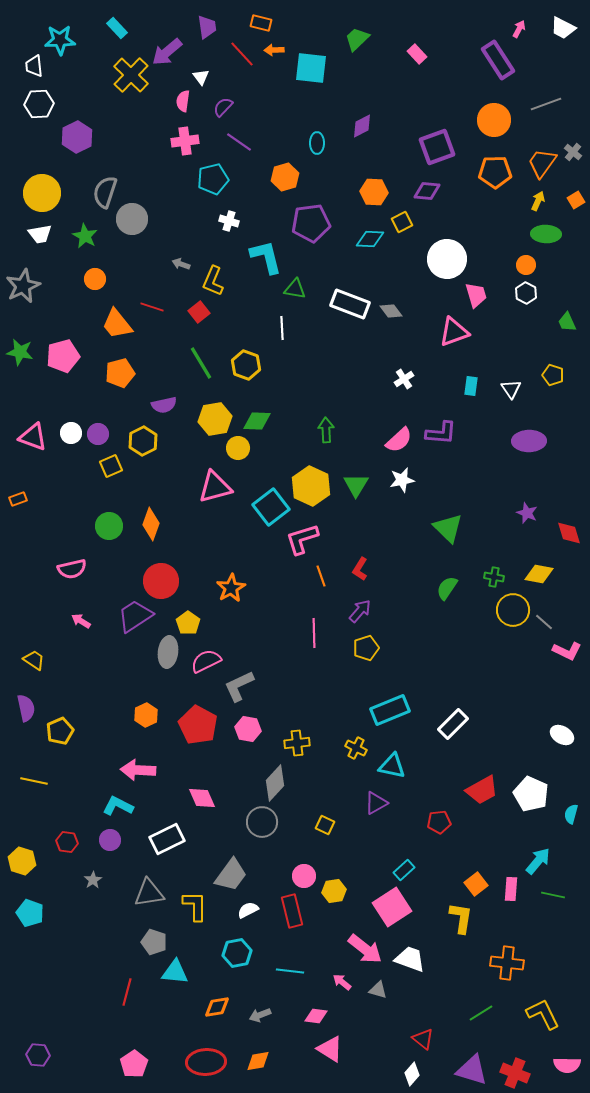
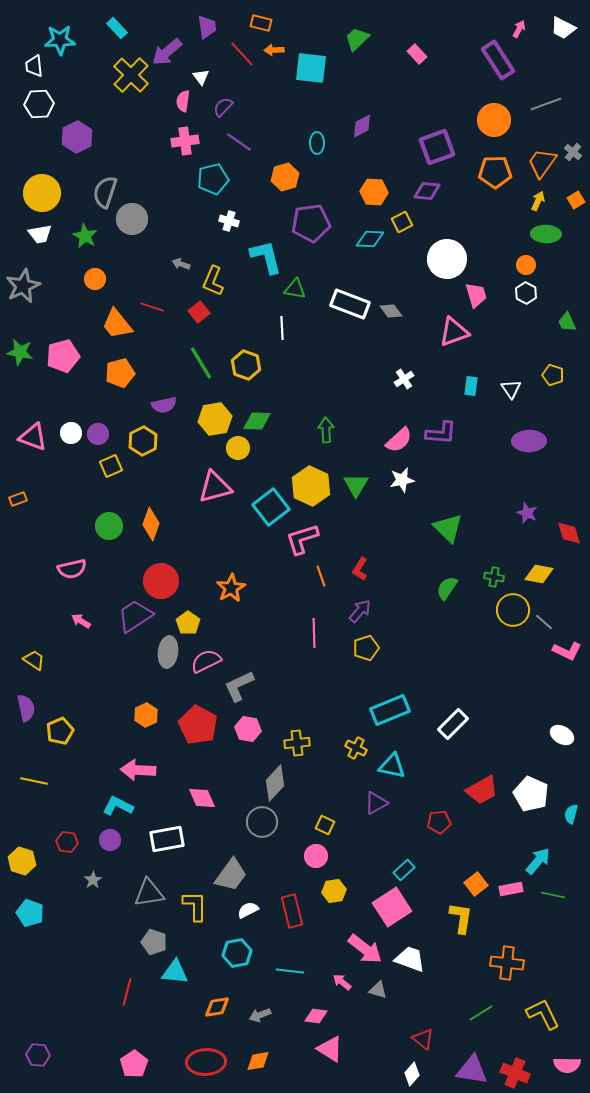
white rectangle at (167, 839): rotated 16 degrees clockwise
pink circle at (304, 876): moved 12 px right, 20 px up
pink rectangle at (511, 889): rotated 75 degrees clockwise
purple triangle at (472, 1070): rotated 8 degrees counterclockwise
